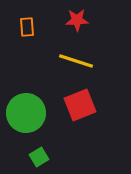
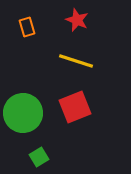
red star: rotated 25 degrees clockwise
orange rectangle: rotated 12 degrees counterclockwise
red square: moved 5 px left, 2 px down
green circle: moved 3 px left
